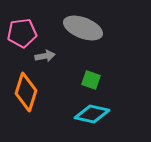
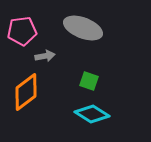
pink pentagon: moved 2 px up
green square: moved 2 px left, 1 px down
orange diamond: rotated 36 degrees clockwise
cyan diamond: rotated 20 degrees clockwise
